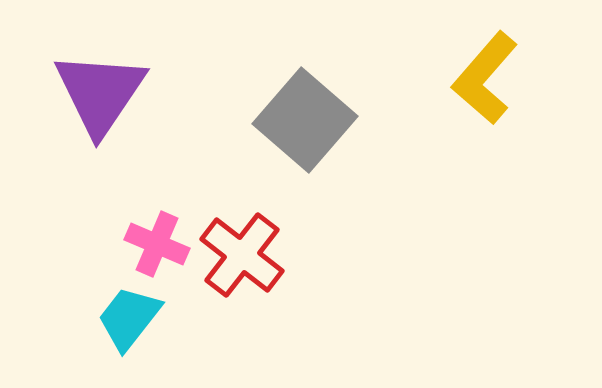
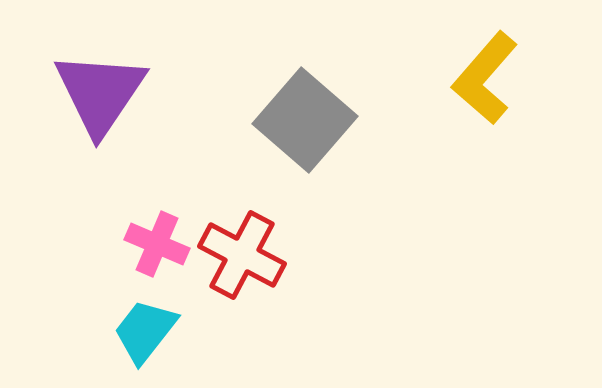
red cross: rotated 10 degrees counterclockwise
cyan trapezoid: moved 16 px right, 13 px down
